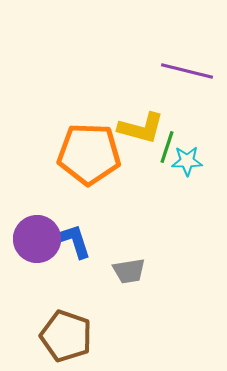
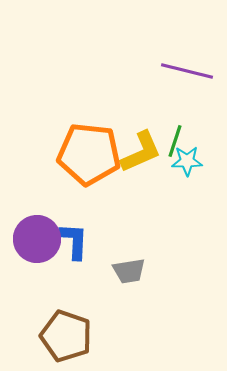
yellow L-shape: moved 24 px down; rotated 39 degrees counterclockwise
green line: moved 8 px right, 6 px up
orange pentagon: rotated 4 degrees clockwise
blue L-shape: rotated 21 degrees clockwise
